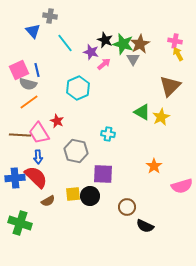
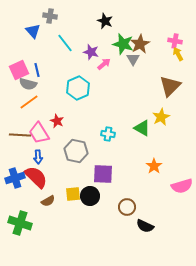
black star: moved 19 px up
green triangle: moved 16 px down
blue cross: rotated 12 degrees counterclockwise
